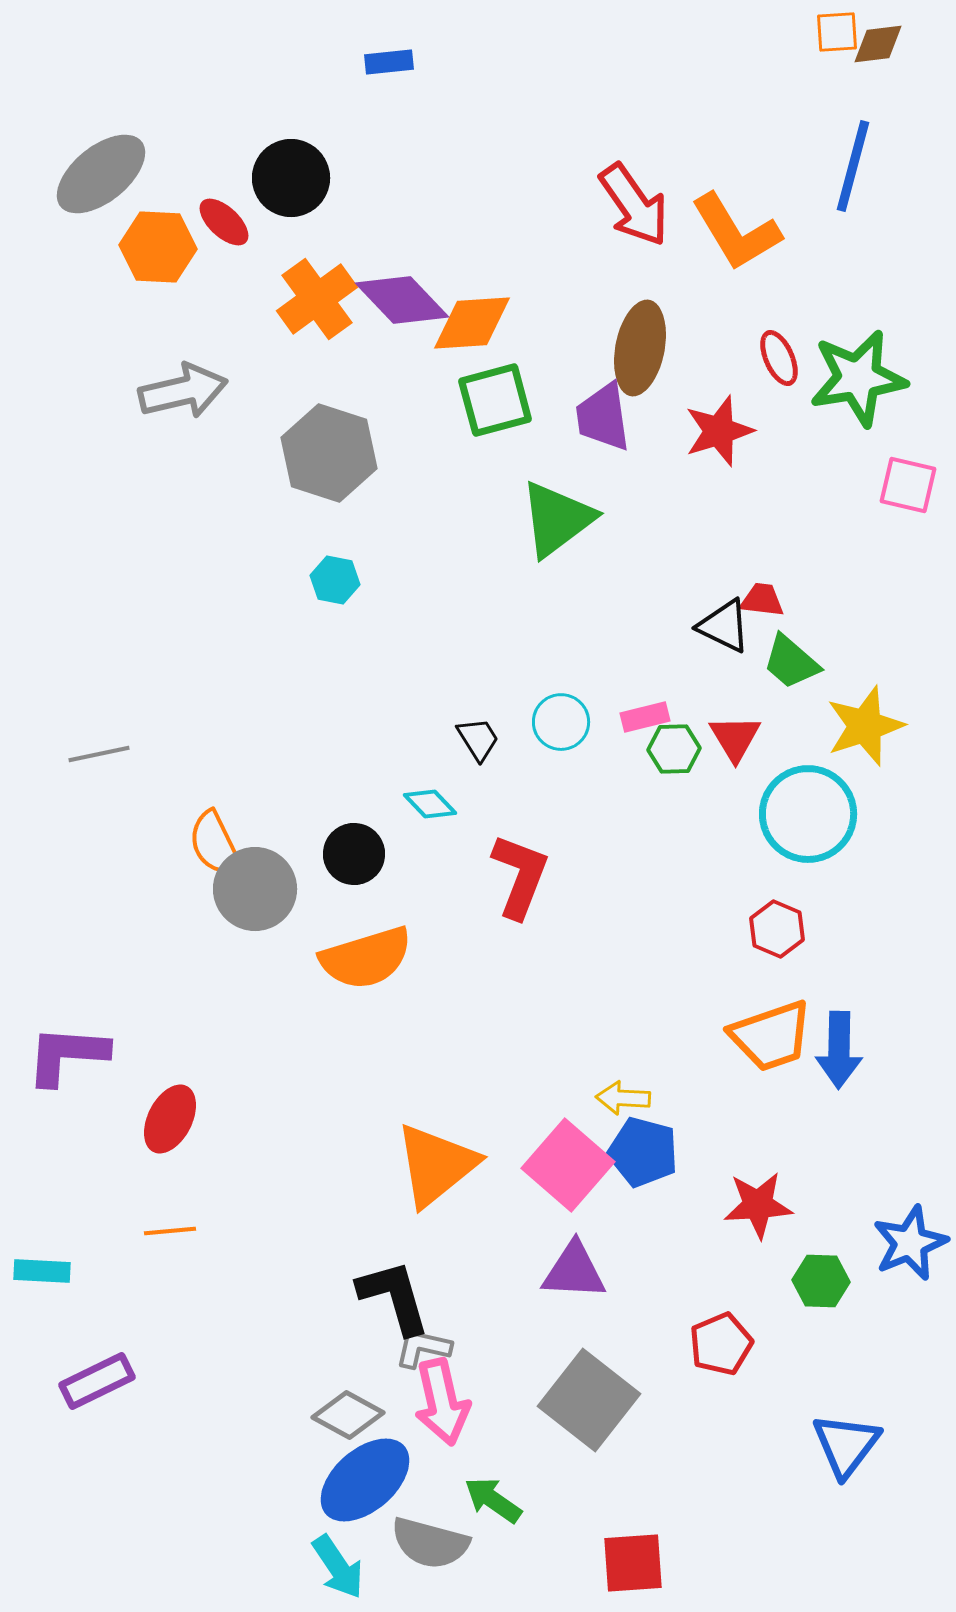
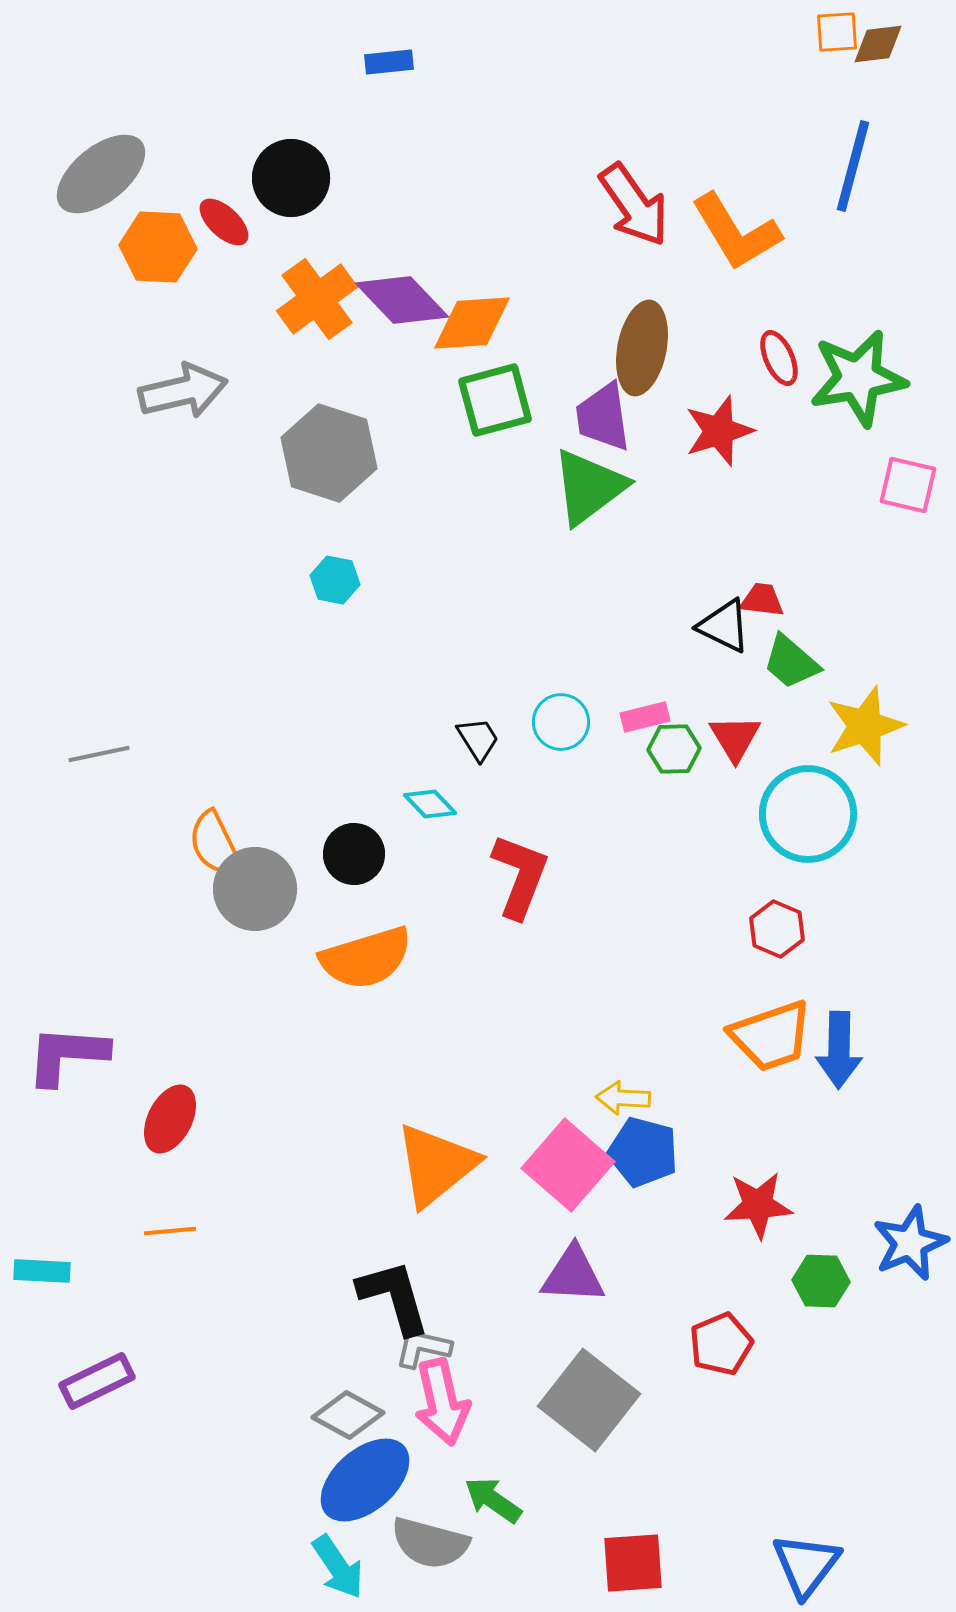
brown ellipse at (640, 348): moved 2 px right
green triangle at (557, 519): moved 32 px right, 32 px up
purple triangle at (574, 1271): moved 1 px left, 4 px down
blue triangle at (846, 1445): moved 40 px left, 120 px down
